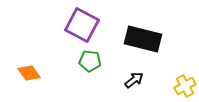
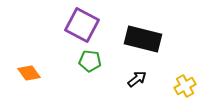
black arrow: moved 3 px right, 1 px up
